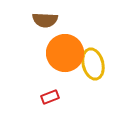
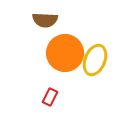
yellow ellipse: moved 2 px right, 4 px up; rotated 36 degrees clockwise
red rectangle: rotated 42 degrees counterclockwise
